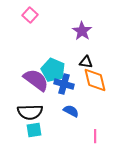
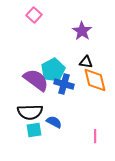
pink square: moved 4 px right
cyan pentagon: rotated 20 degrees clockwise
blue semicircle: moved 17 px left, 11 px down
